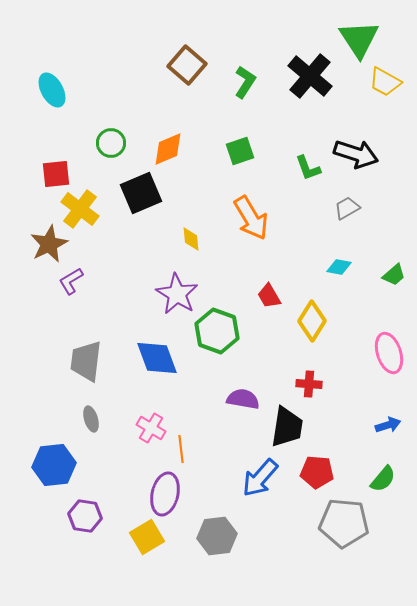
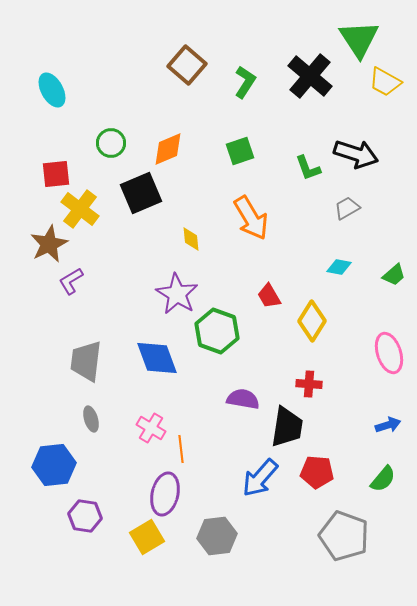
gray pentagon at (344, 523): moved 13 px down; rotated 15 degrees clockwise
